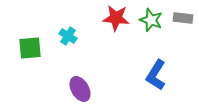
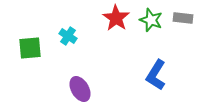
red star: rotated 28 degrees clockwise
